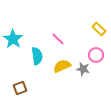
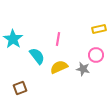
yellow rectangle: rotated 56 degrees counterclockwise
pink line: rotated 56 degrees clockwise
cyan semicircle: rotated 30 degrees counterclockwise
yellow semicircle: moved 3 px left, 1 px down
